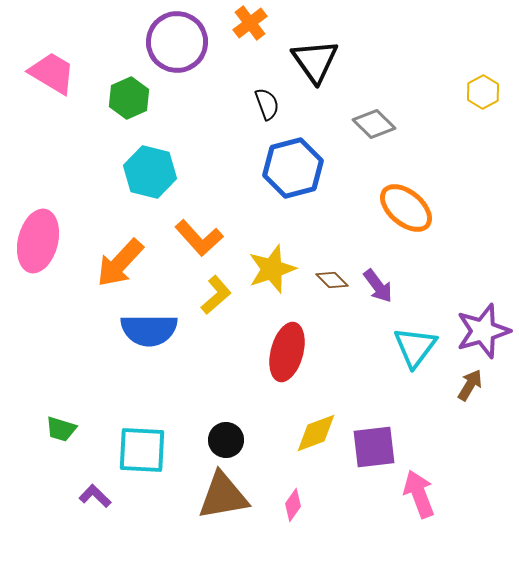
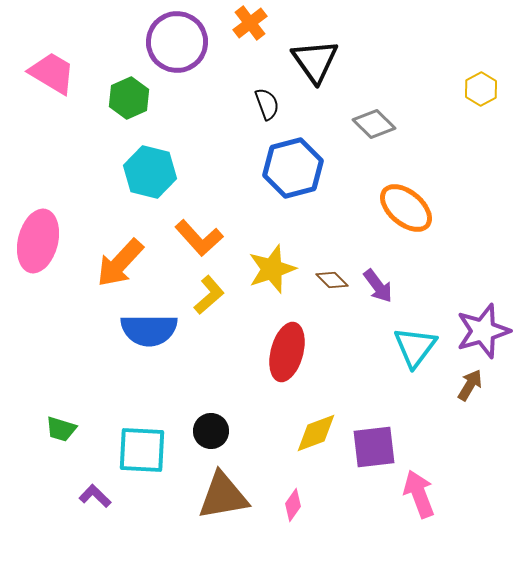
yellow hexagon: moved 2 px left, 3 px up
yellow L-shape: moved 7 px left
black circle: moved 15 px left, 9 px up
